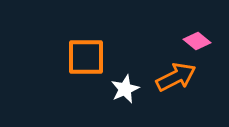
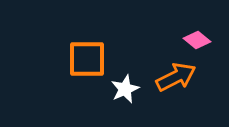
pink diamond: moved 1 px up
orange square: moved 1 px right, 2 px down
